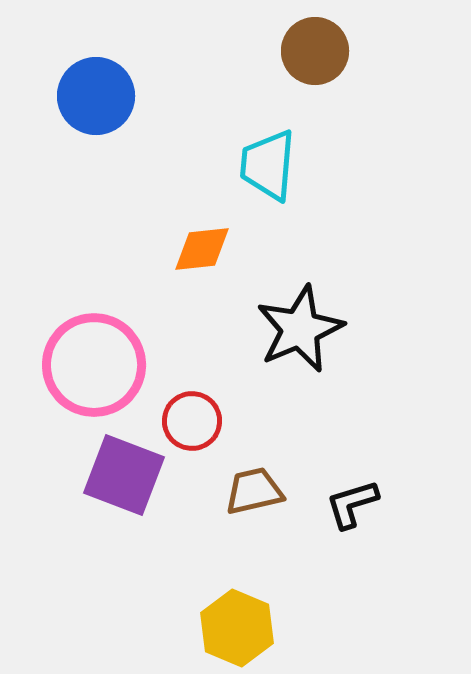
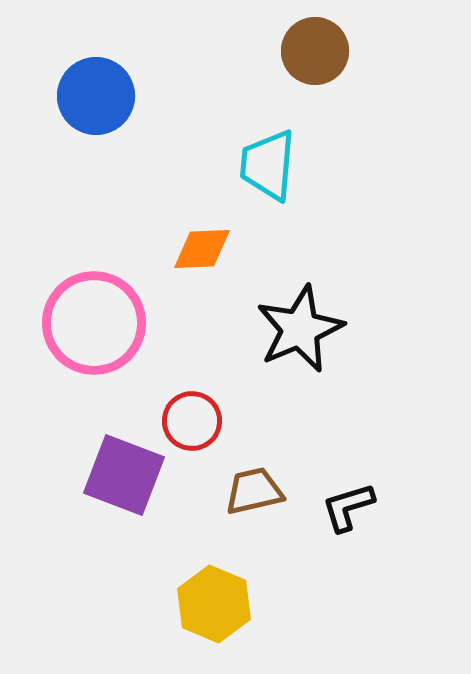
orange diamond: rotated 4 degrees clockwise
pink circle: moved 42 px up
black L-shape: moved 4 px left, 3 px down
yellow hexagon: moved 23 px left, 24 px up
